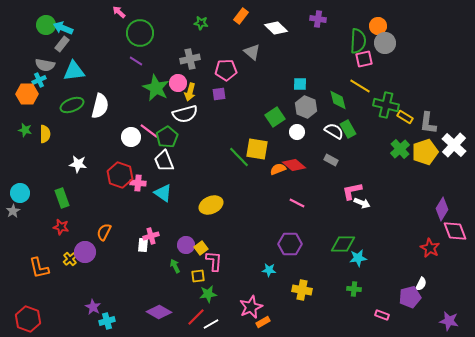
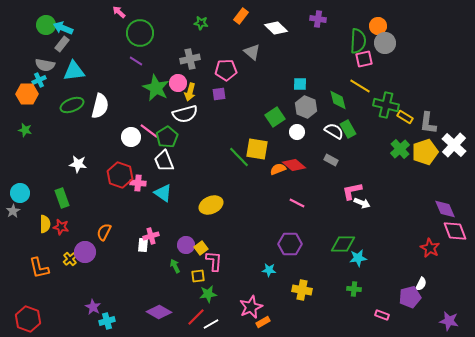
yellow semicircle at (45, 134): moved 90 px down
purple diamond at (442, 209): moved 3 px right; rotated 55 degrees counterclockwise
